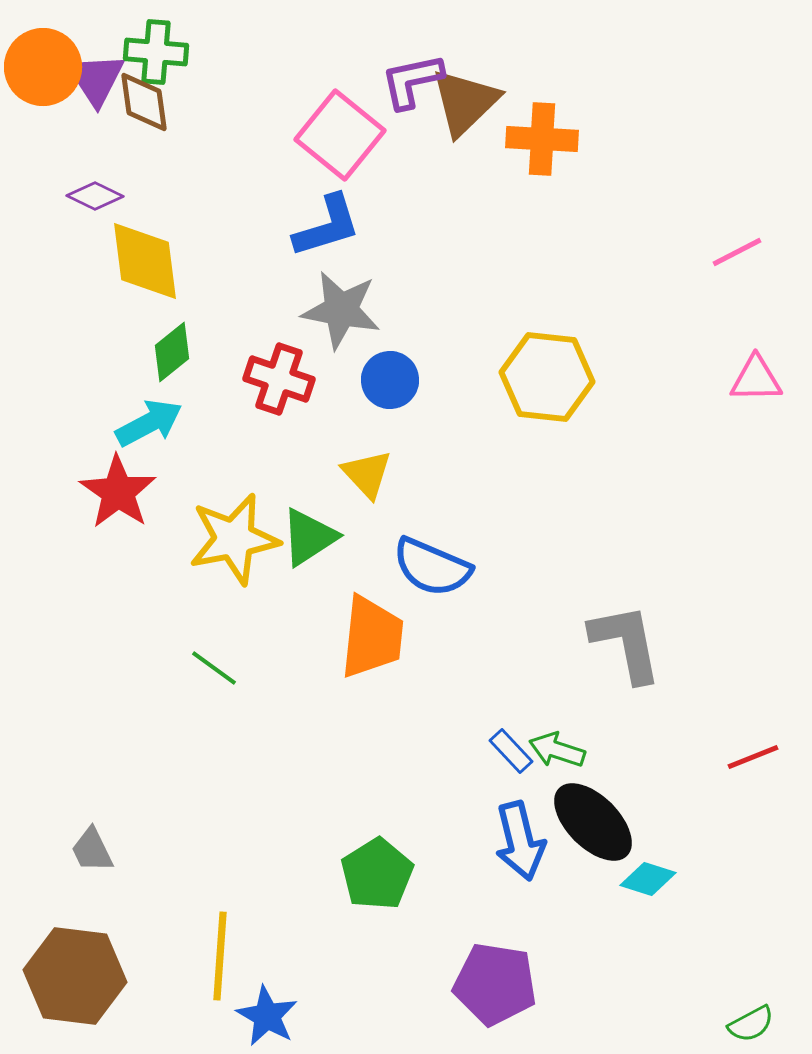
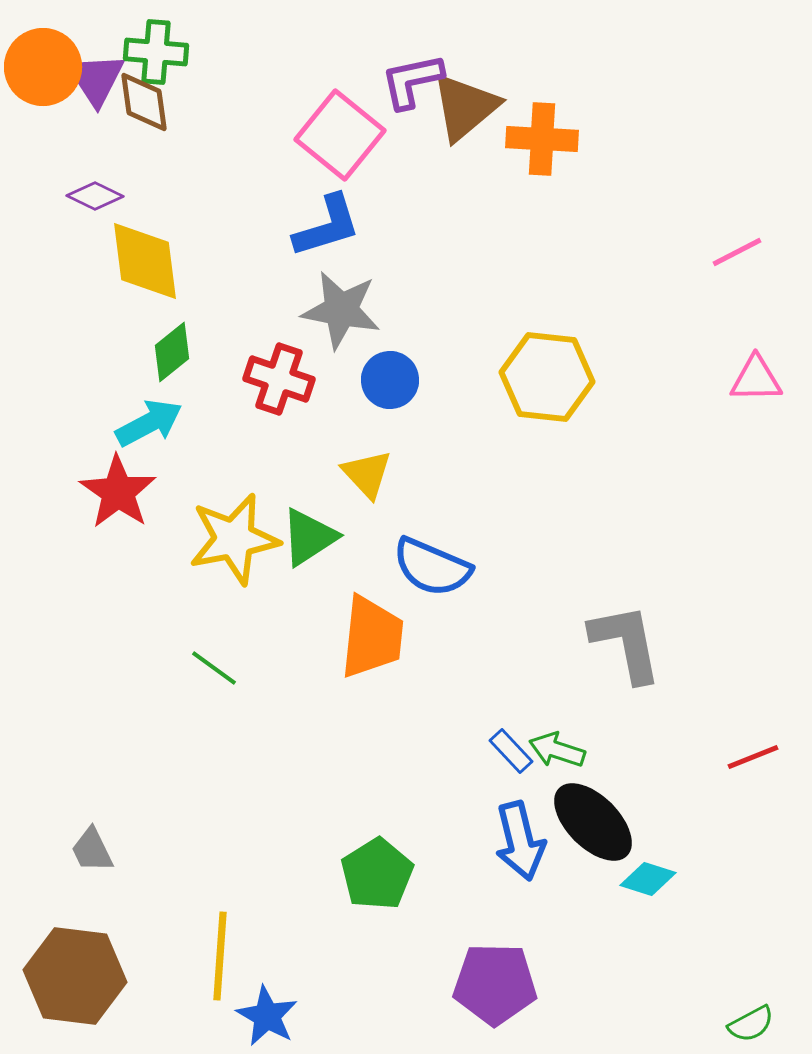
brown triangle: moved 5 px down; rotated 4 degrees clockwise
purple pentagon: rotated 8 degrees counterclockwise
